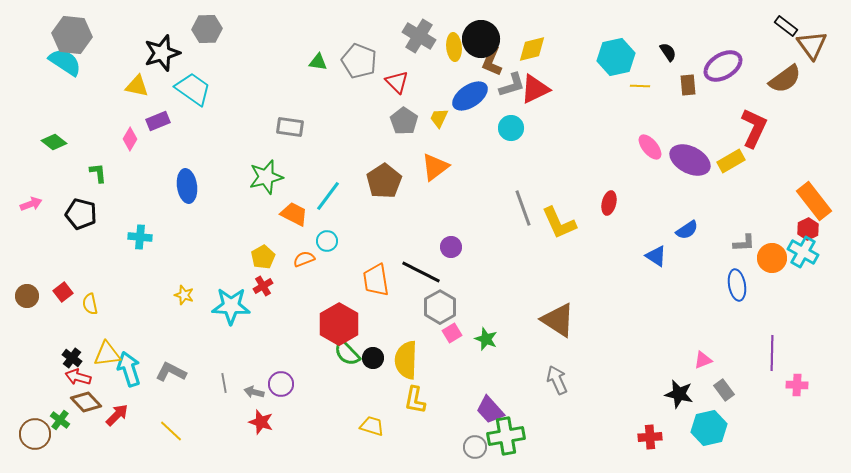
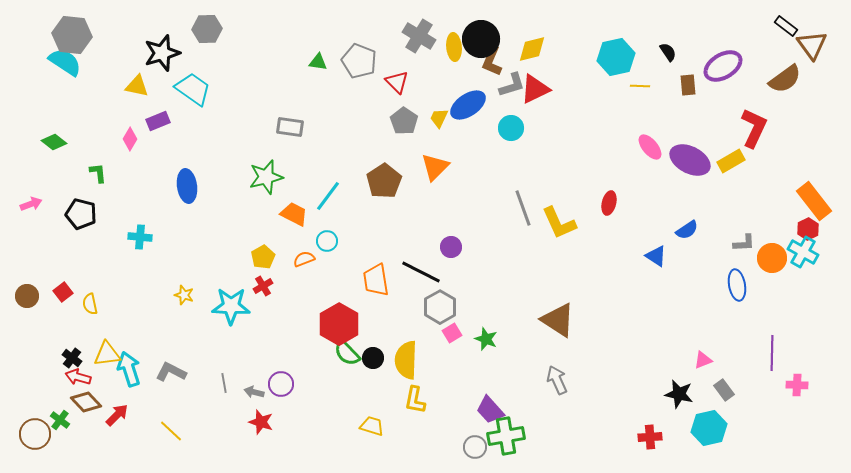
blue ellipse at (470, 96): moved 2 px left, 9 px down
orange triangle at (435, 167): rotated 8 degrees counterclockwise
